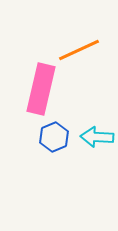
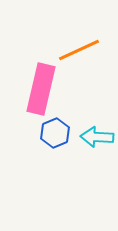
blue hexagon: moved 1 px right, 4 px up
